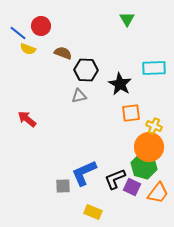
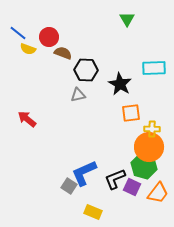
red circle: moved 8 px right, 11 px down
gray triangle: moved 1 px left, 1 px up
yellow cross: moved 2 px left, 3 px down; rotated 21 degrees counterclockwise
gray square: moved 6 px right; rotated 35 degrees clockwise
